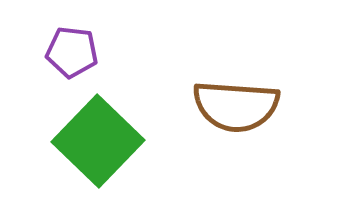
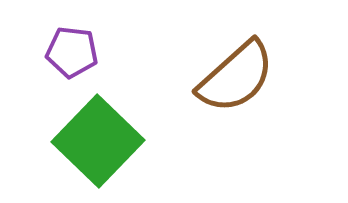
brown semicircle: moved 29 px up; rotated 46 degrees counterclockwise
